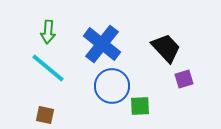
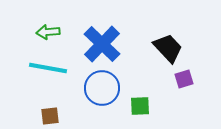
green arrow: rotated 80 degrees clockwise
blue cross: rotated 6 degrees clockwise
black trapezoid: moved 2 px right
cyan line: rotated 30 degrees counterclockwise
blue circle: moved 10 px left, 2 px down
brown square: moved 5 px right, 1 px down; rotated 18 degrees counterclockwise
